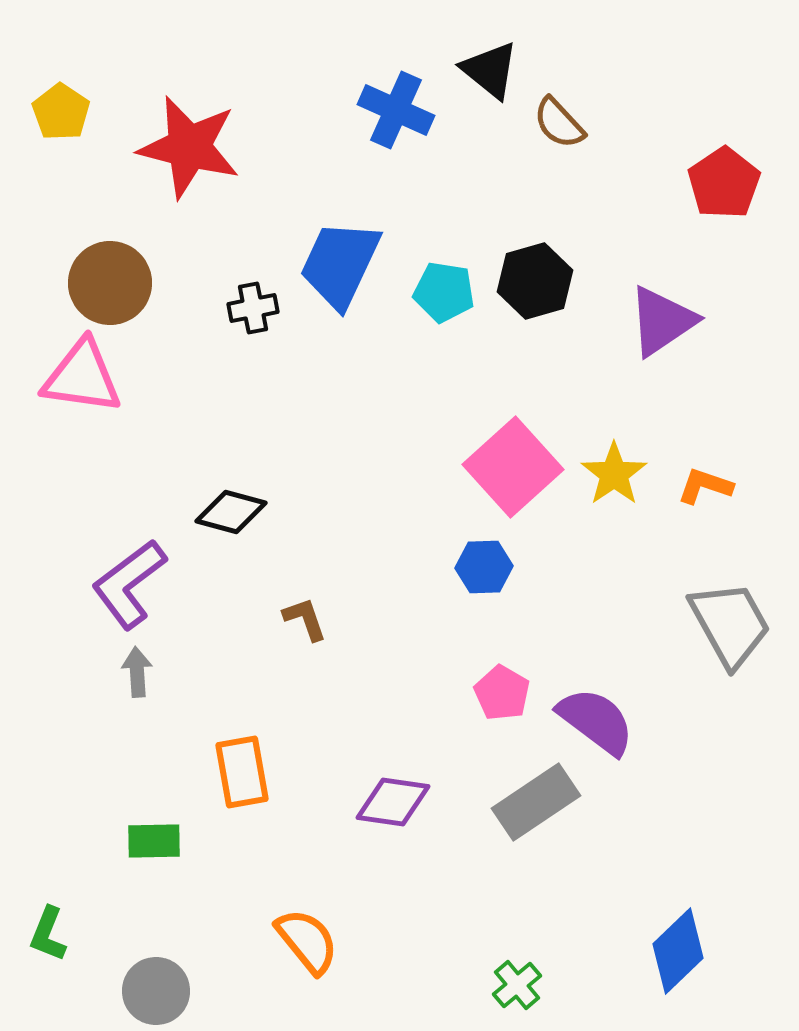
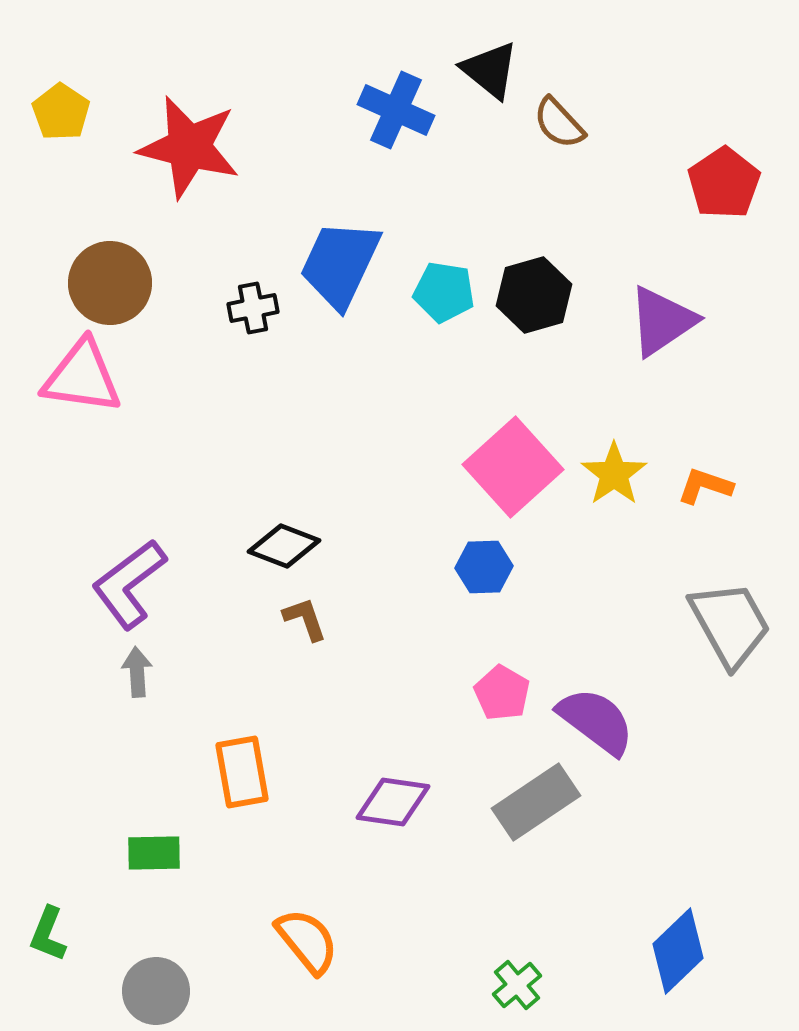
black hexagon: moved 1 px left, 14 px down
black diamond: moved 53 px right, 34 px down; rotated 6 degrees clockwise
green rectangle: moved 12 px down
